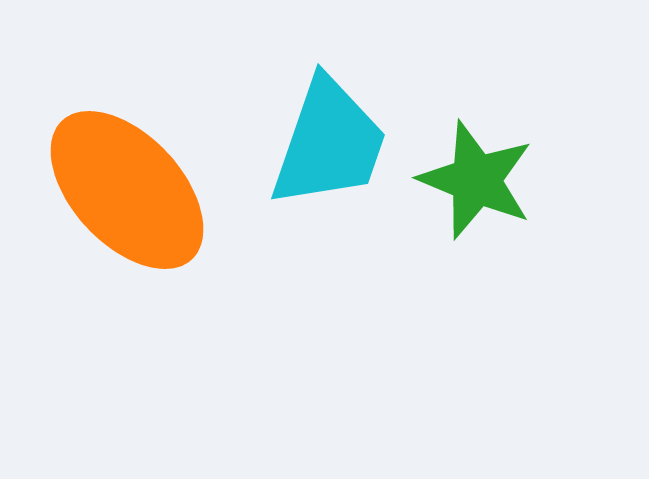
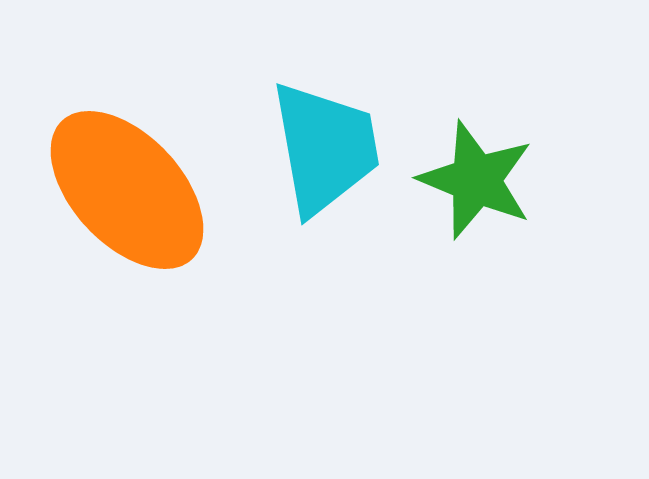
cyan trapezoid: moved 4 px left, 5 px down; rotated 29 degrees counterclockwise
